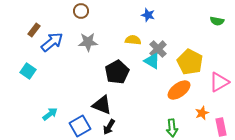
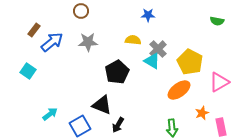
blue star: rotated 16 degrees counterclockwise
black arrow: moved 9 px right, 2 px up
